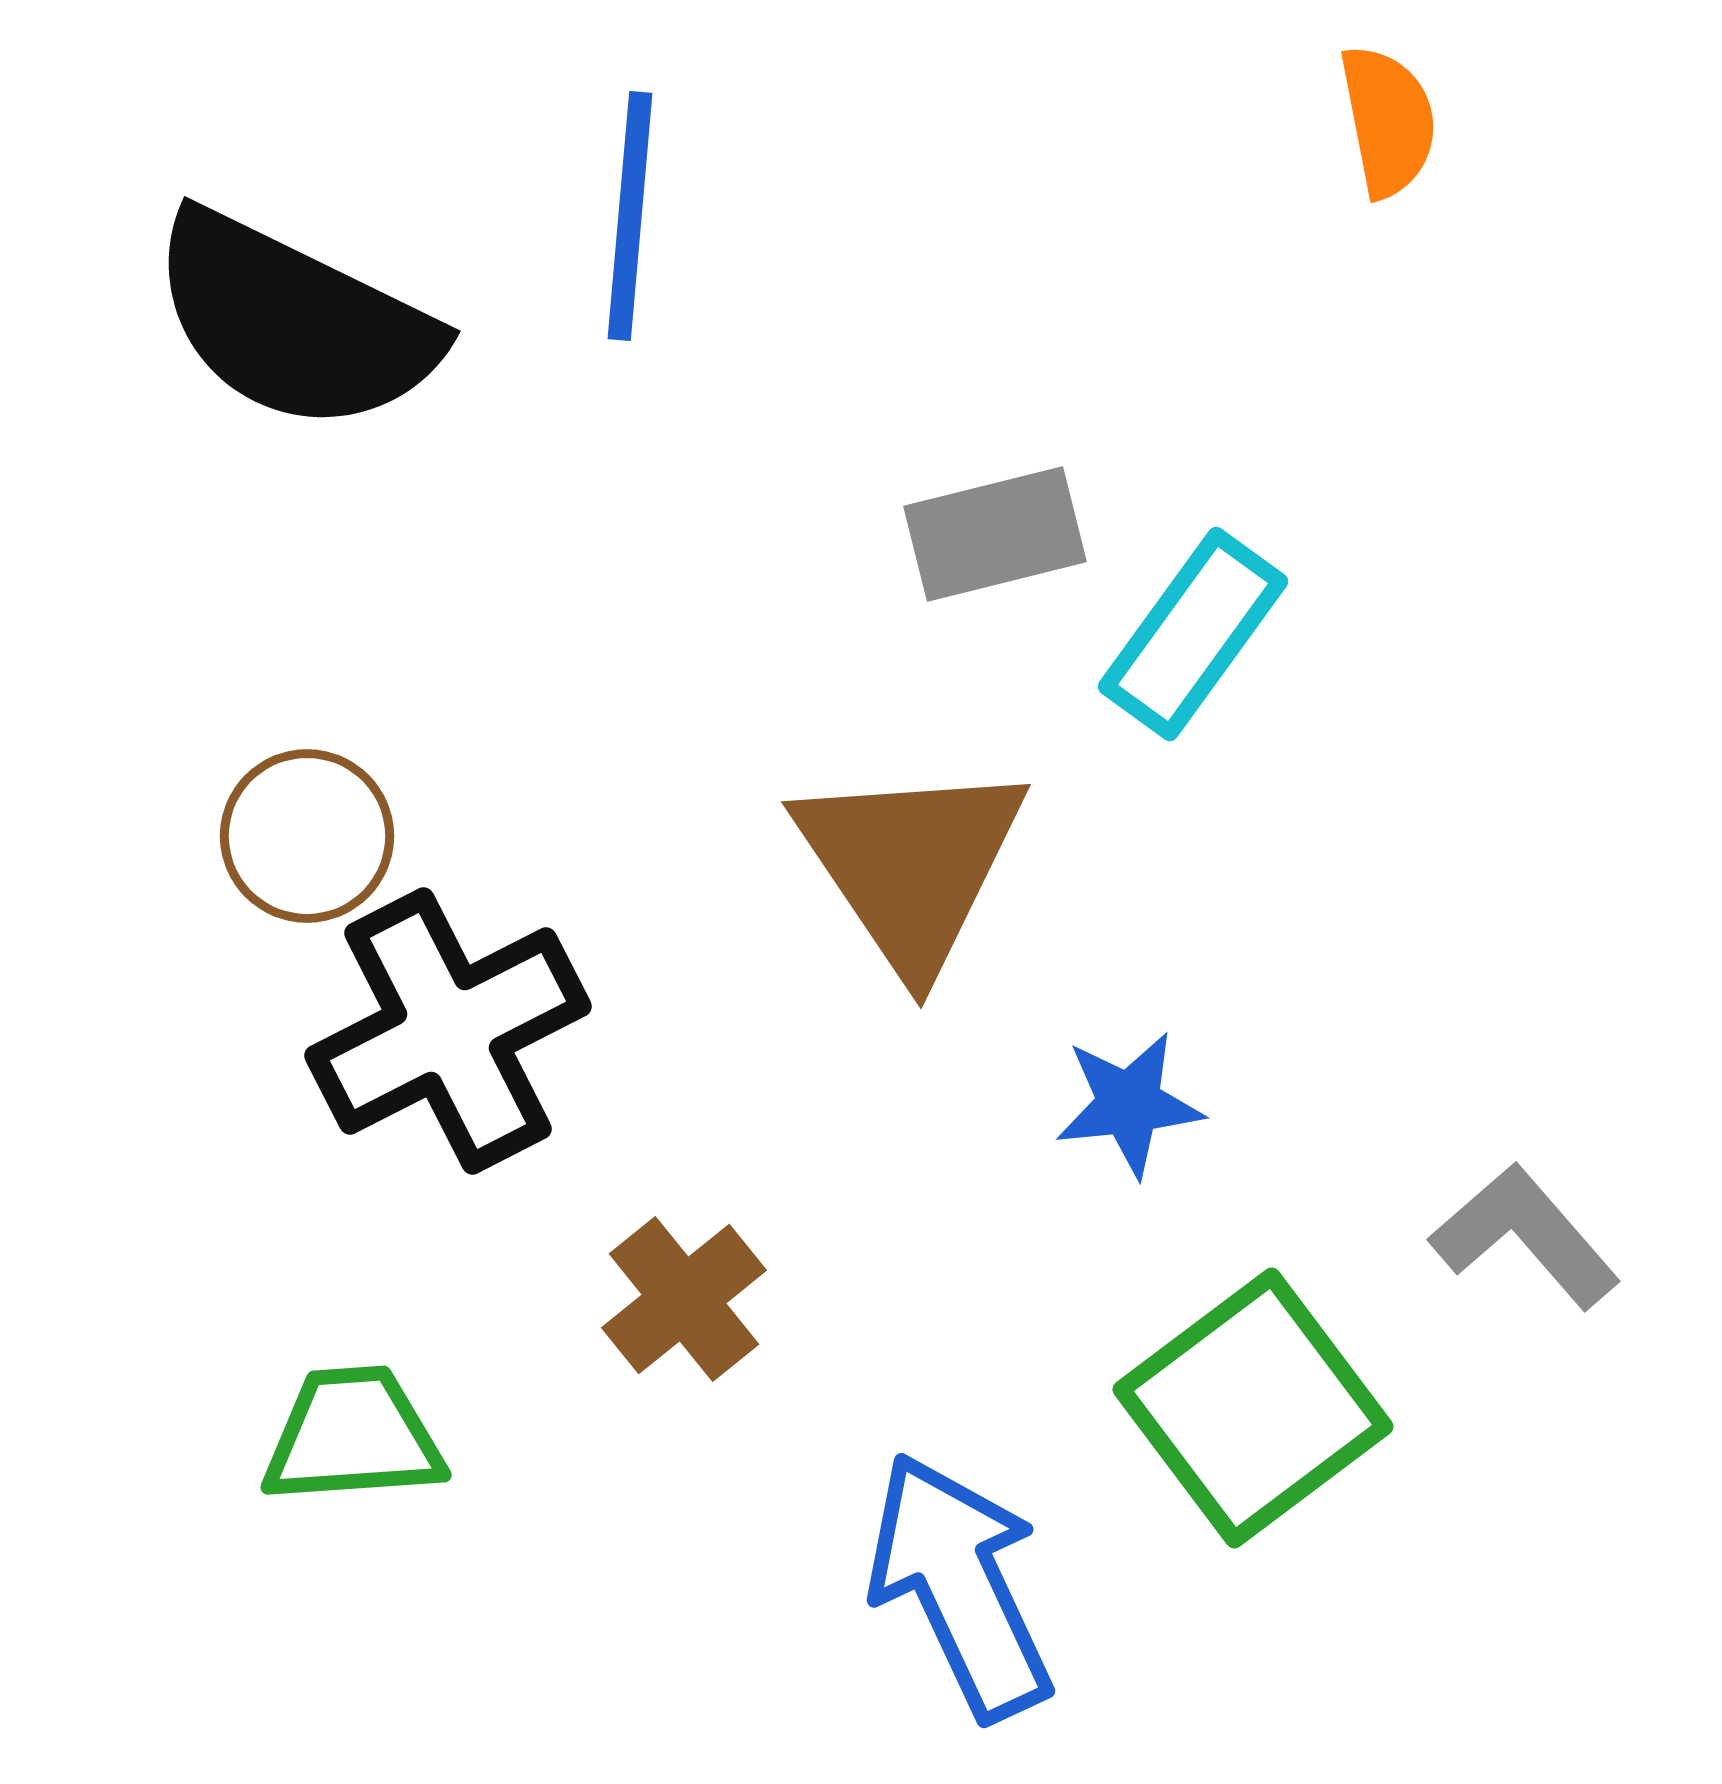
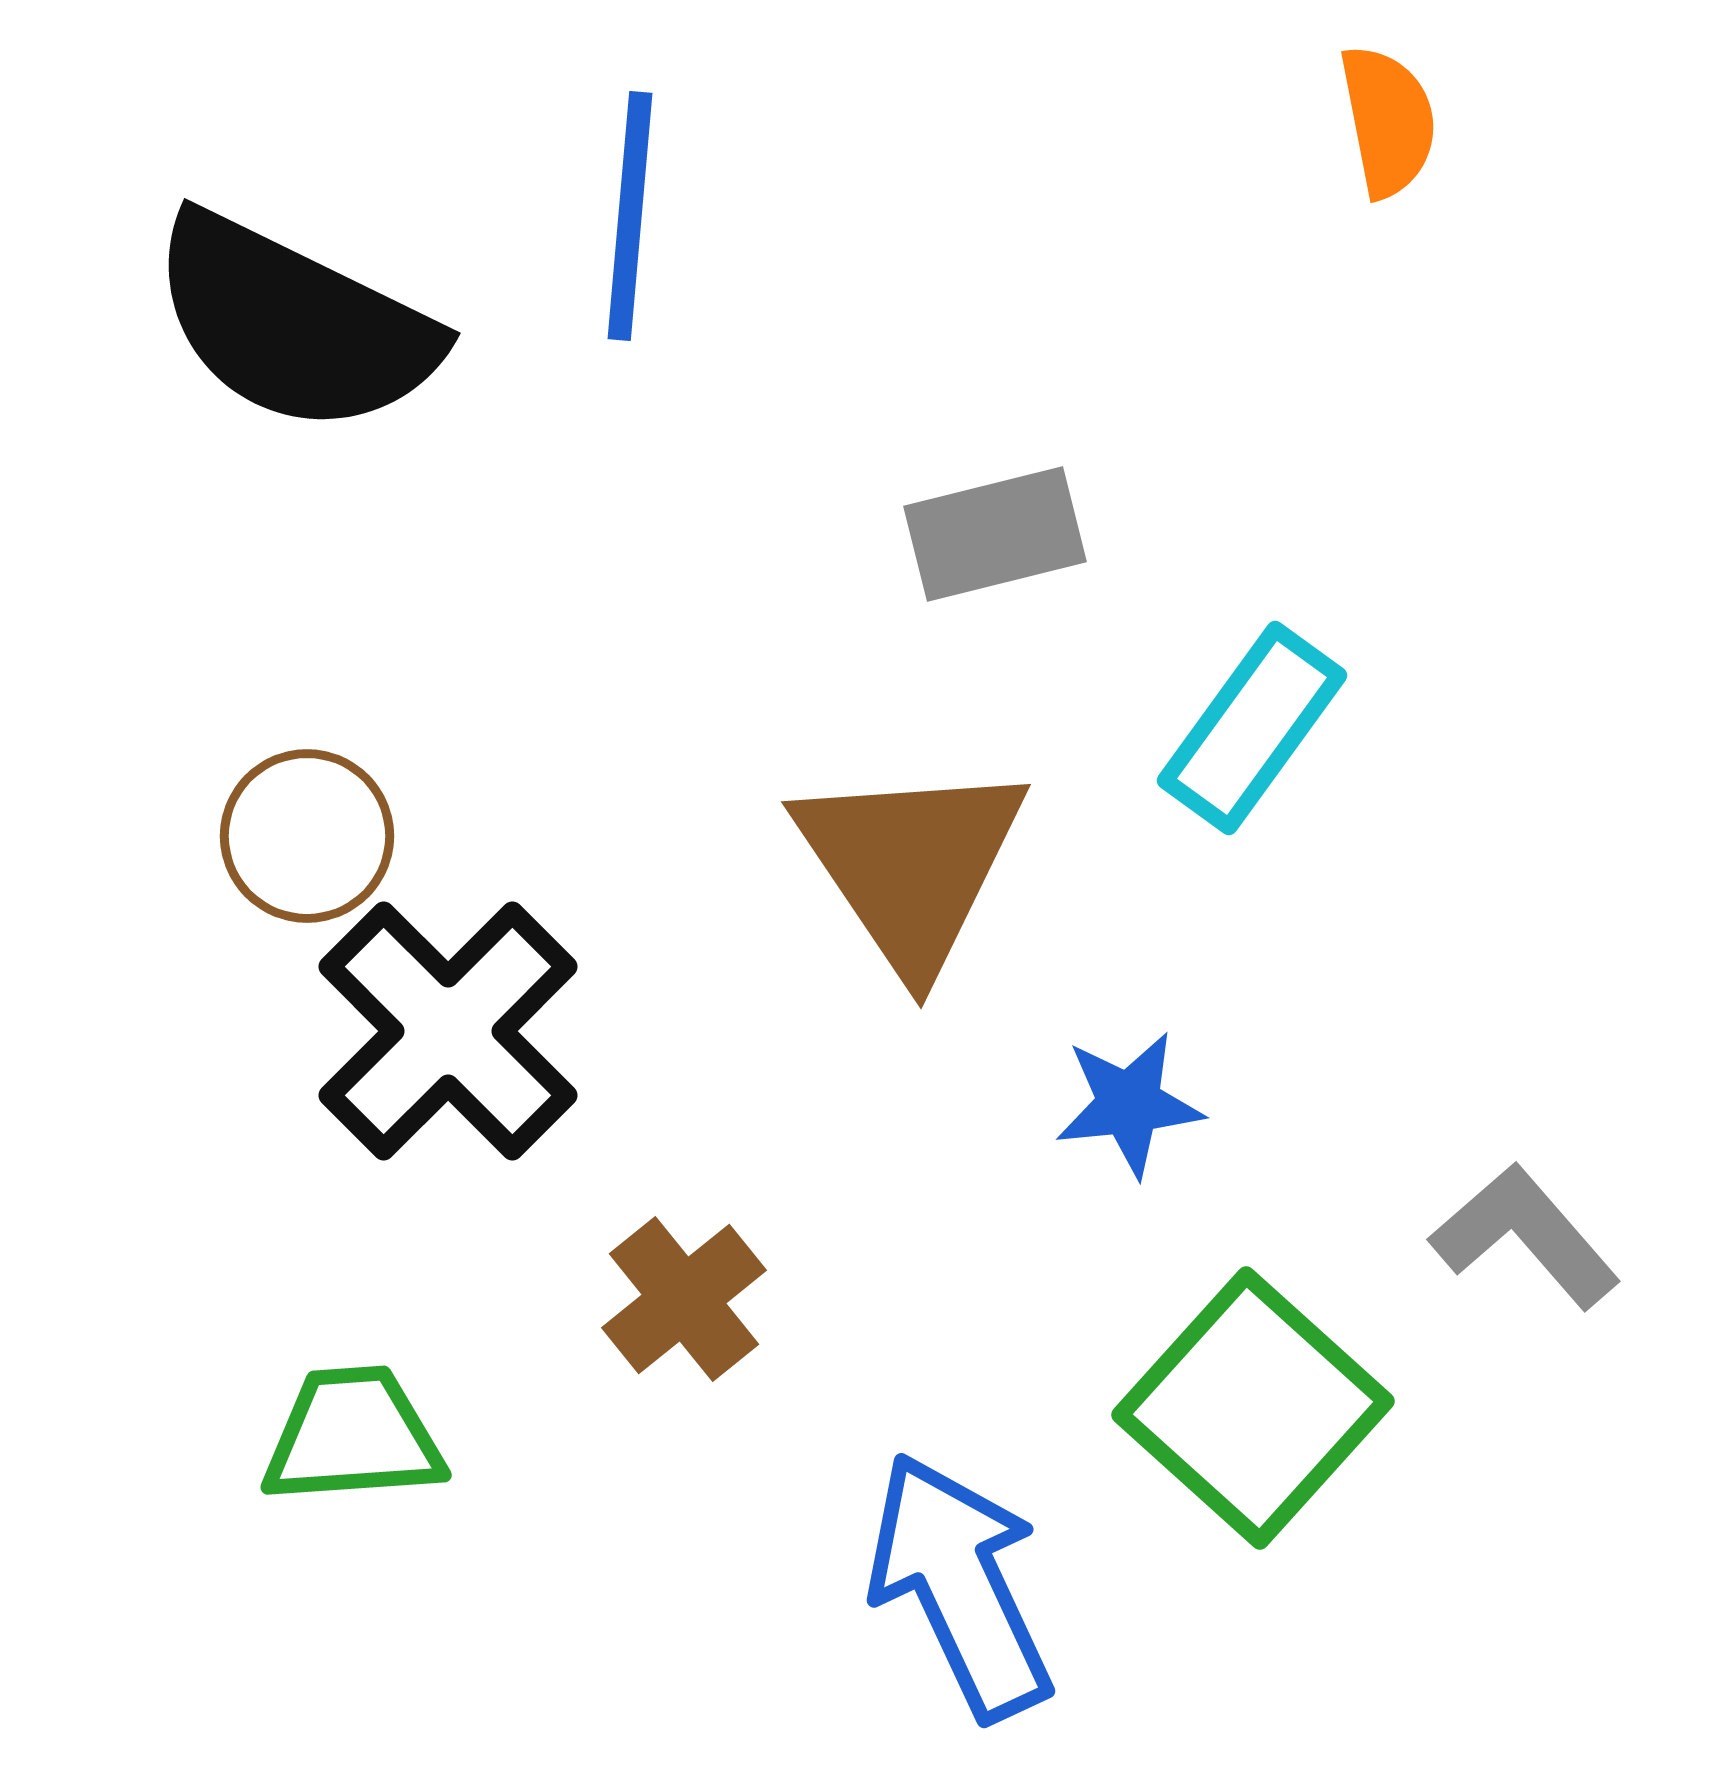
black semicircle: moved 2 px down
cyan rectangle: moved 59 px right, 94 px down
black cross: rotated 18 degrees counterclockwise
green square: rotated 11 degrees counterclockwise
